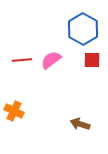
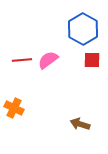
pink semicircle: moved 3 px left
orange cross: moved 3 px up
